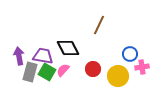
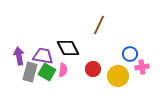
pink semicircle: rotated 144 degrees clockwise
